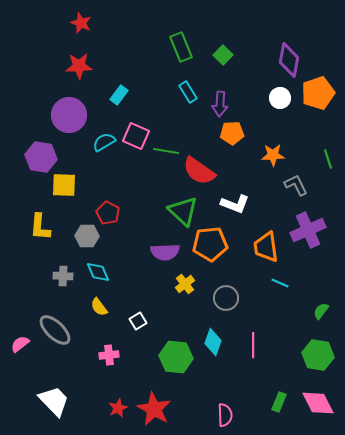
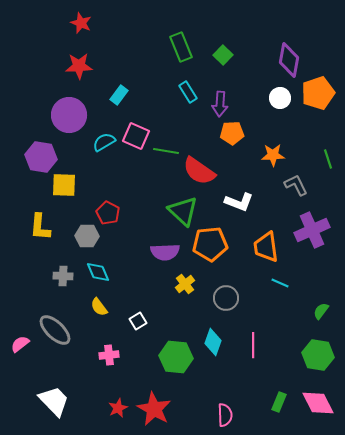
white L-shape at (235, 204): moved 4 px right, 2 px up
purple cross at (308, 230): moved 4 px right
